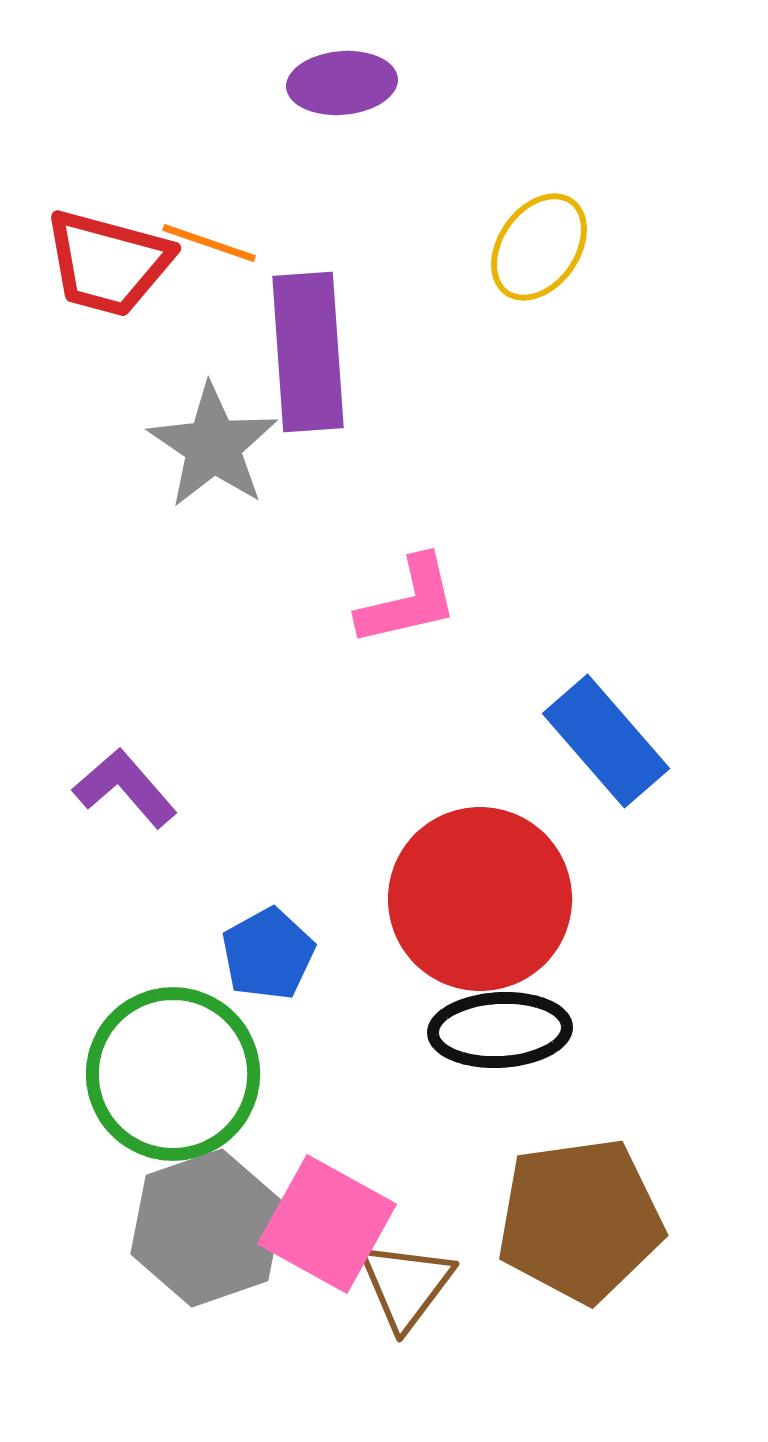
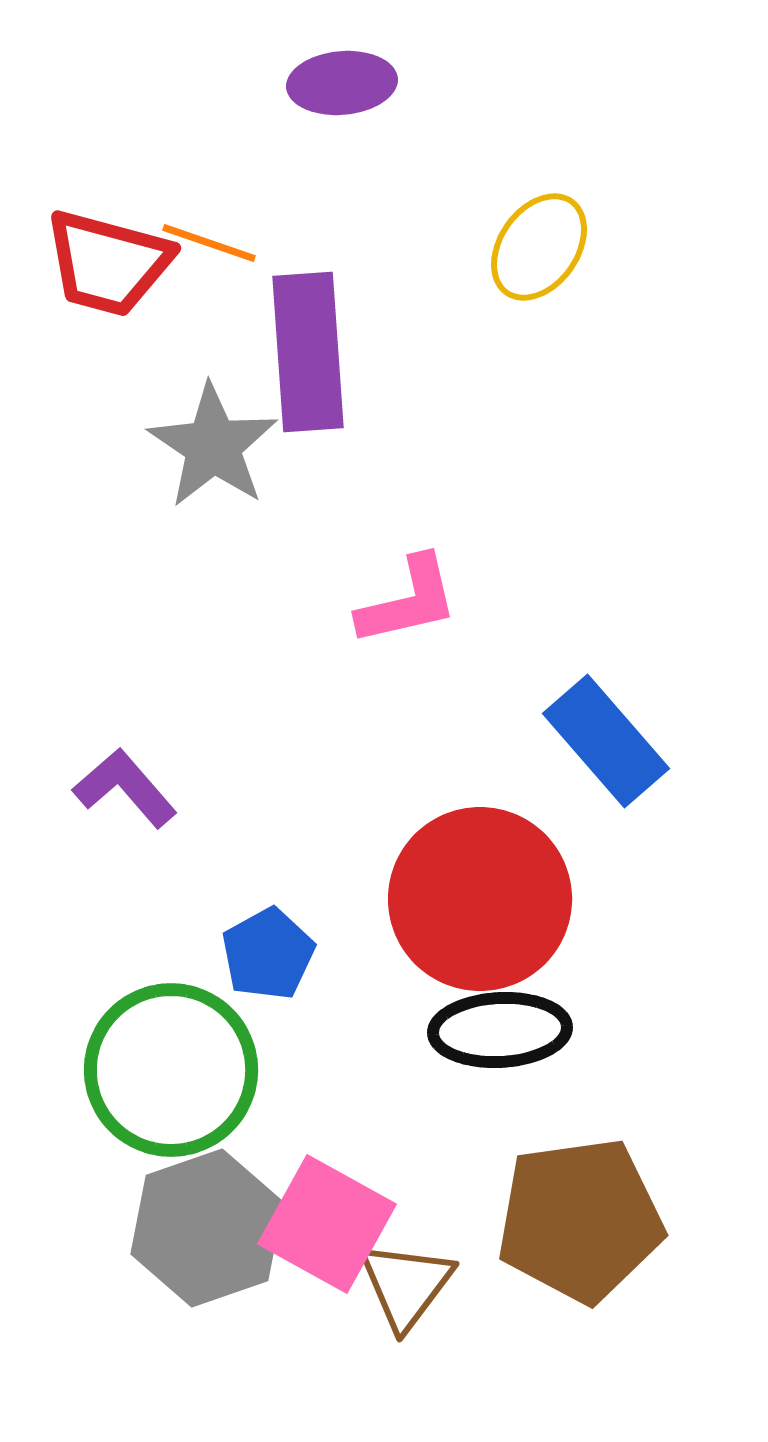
green circle: moved 2 px left, 4 px up
